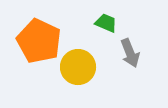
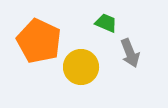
yellow circle: moved 3 px right
